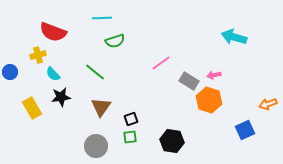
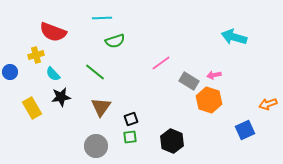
yellow cross: moved 2 px left
black hexagon: rotated 15 degrees clockwise
